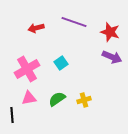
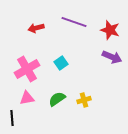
red star: moved 2 px up
pink triangle: moved 2 px left
black line: moved 3 px down
